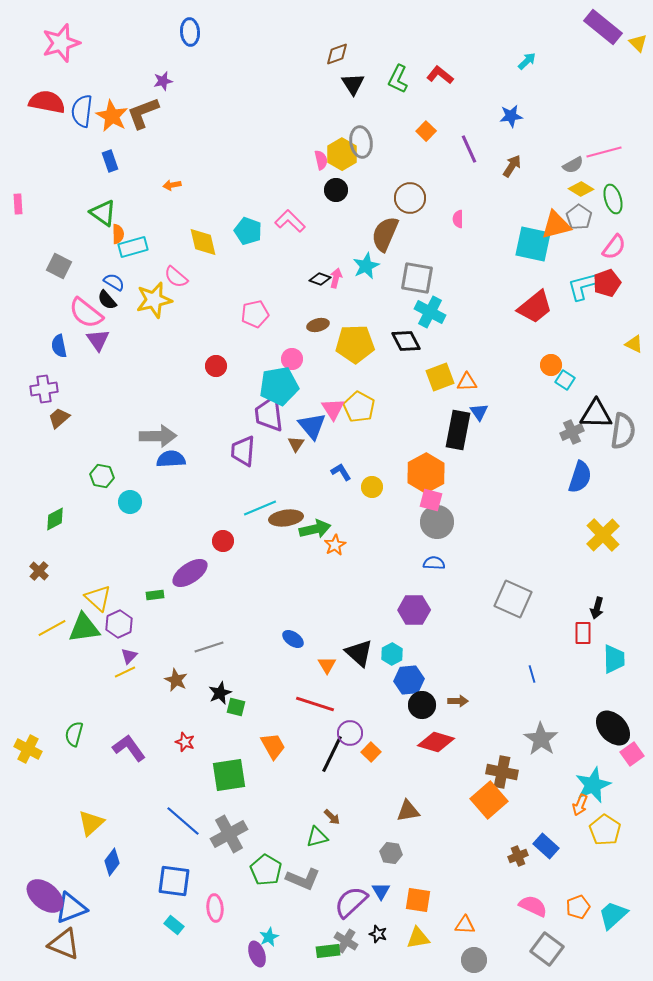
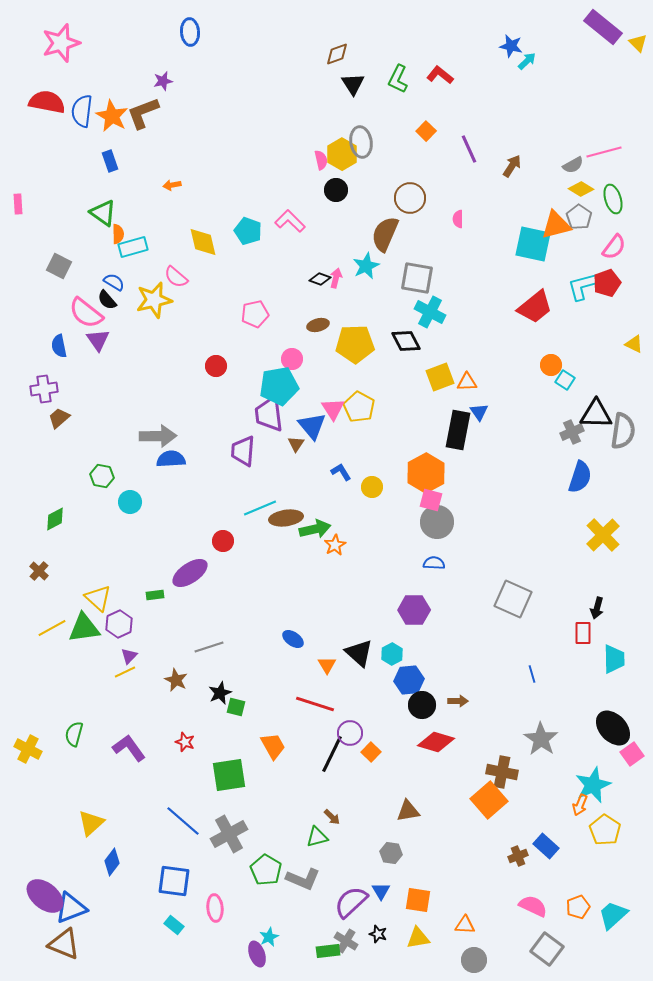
blue star at (511, 116): moved 70 px up; rotated 20 degrees clockwise
